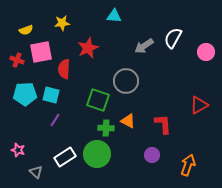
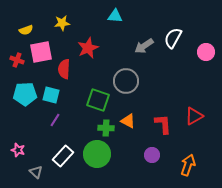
cyan triangle: moved 1 px right
red triangle: moved 5 px left, 11 px down
white rectangle: moved 2 px left, 1 px up; rotated 15 degrees counterclockwise
